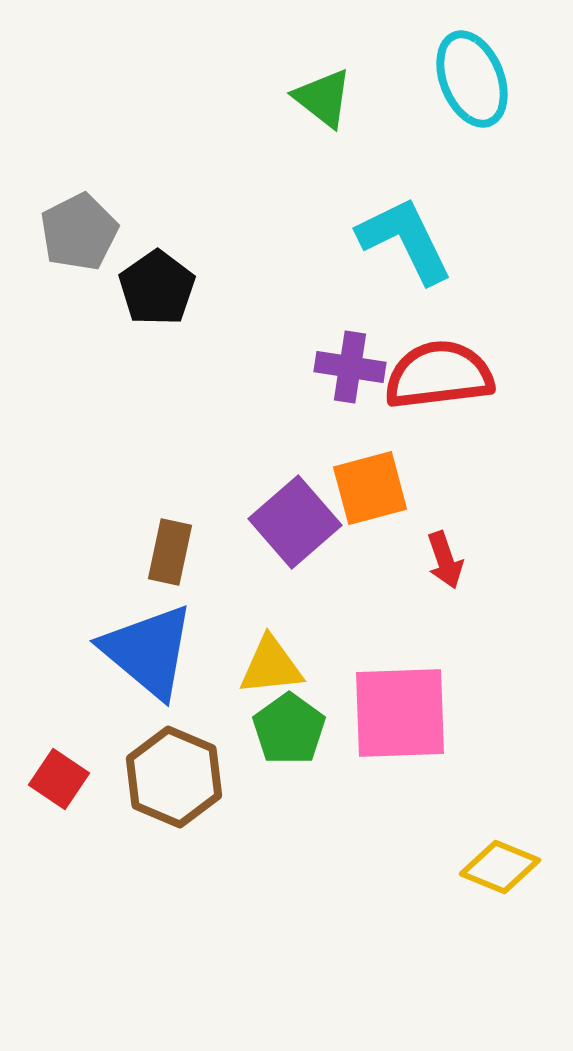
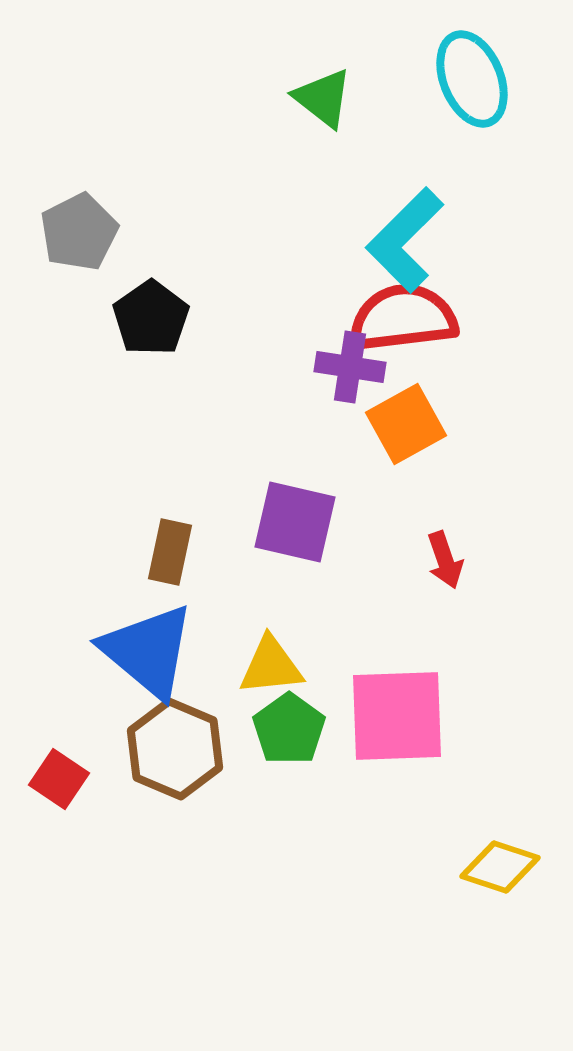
cyan L-shape: rotated 109 degrees counterclockwise
black pentagon: moved 6 px left, 30 px down
red semicircle: moved 36 px left, 57 px up
orange square: moved 36 px right, 64 px up; rotated 14 degrees counterclockwise
purple square: rotated 36 degrees counterclockwise
pink square: moved 3 px left, 3 px down
brown hexagon: moved 1 px right, 28 px up
yellow diamond: rotated 4 degrees counterclockwise
